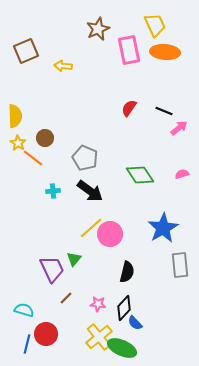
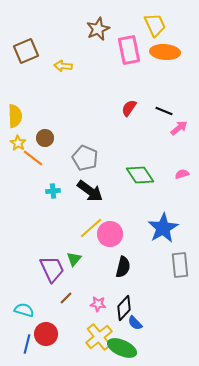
black semicircle: moved 4 px left, 5 px up
